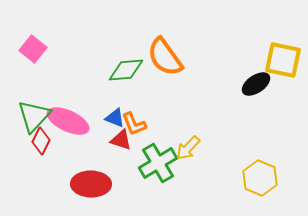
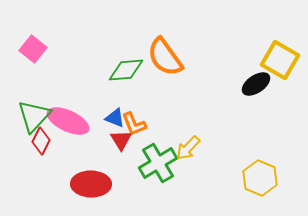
yellow square: moved 3 px left; rotated 18 degrees clockwise
red triangle: rotated 40 degrees clockwise
